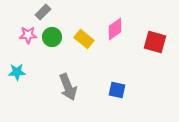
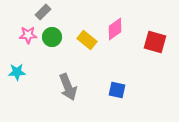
yellow rectangle: moved 3 px right, 1 px down
